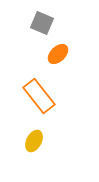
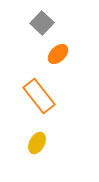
gray square: rotated 20 degrees clockwise
yellow ellipse: moved 3 px right, 2 px down
